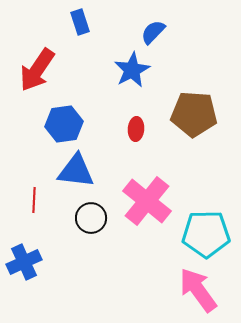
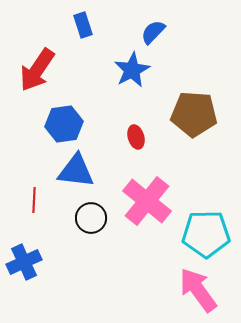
blue rectangle: moved 3 px right, 3 px down
red ellipse: moved 8 px down; rotated 20 degrees counterclockwise
